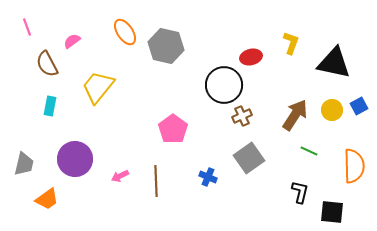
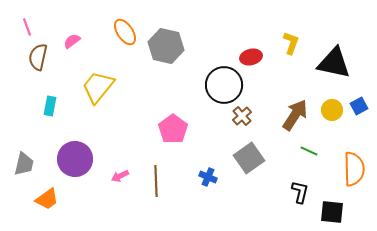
brown semicircle: moved 9 px left, 7 px up; rotated 40 degrees clockwise
brown cross: rotated 18 degrees counterclockwise
orange semicircle: moved 3 px down
